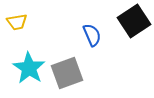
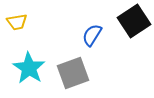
blue semicircle: rotated 125 degrees counterclockwise
gray square: moved 6 px right
